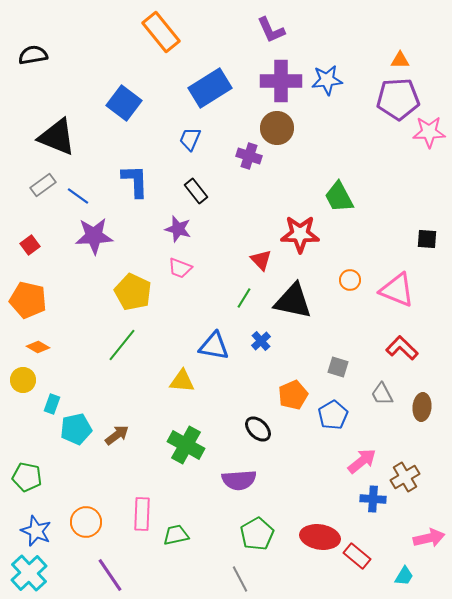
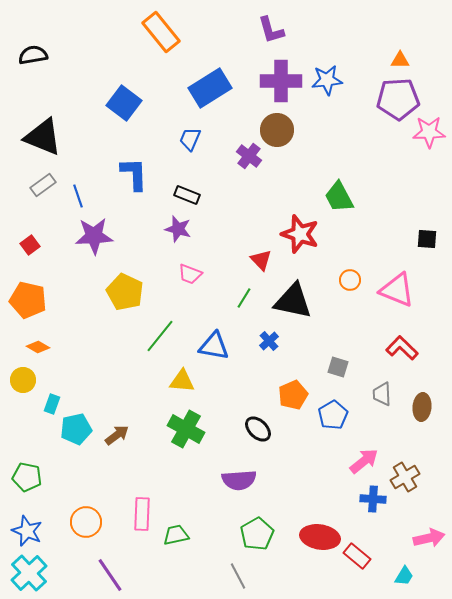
purple L-shape at (271, 30): rotated 8 degrees clockwise
brown circle at (277, 128): moved 2 px down
black triangle at (57, 137): moved 14 px left
purple cross at (249, 156): rotated 20 degrees clockwise
blue L-shape at (135, 181): moved 1 px left, 7 px up
black rectangle at (196, 191): moved 9 px left, 4 px down; rotated 30 degrees counterclockwise
blue line at (78, 196): rotated 35 degrees clockwise
red star at (300, 234): rotated 18 degrees clockwise
pink trapezoid at (180, 268): moved 10 px right, 6 px down
yellow pentagon at (133, 292): moved 8 px left
blue cross at (261, 341): moved 8 px right
green line at (122, 345): moved 38 px right, 9 px up
gray trapezoid at (382, 394): rotated 25 degrees clockwise
green cross at (186, 445): moved 16 px up
pink arrow at (362, 461): moved 2 px right
blue star at (36, 531): moved 9 px left
gray line at (240, 579): moved 2 px left, 3 px up
